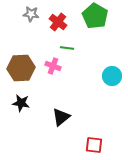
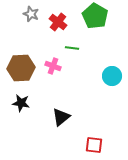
gray star: rotated 14 degrees clockwise
green line: moved 5 px right
